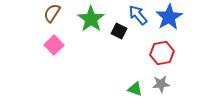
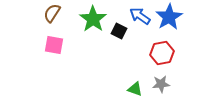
blue arrow: moved 2 px right, 1 px down; rotated 15 degrees counterclockwise
green star: moved 2 px right
pink square: rotated 36 degrees counterclockwise
